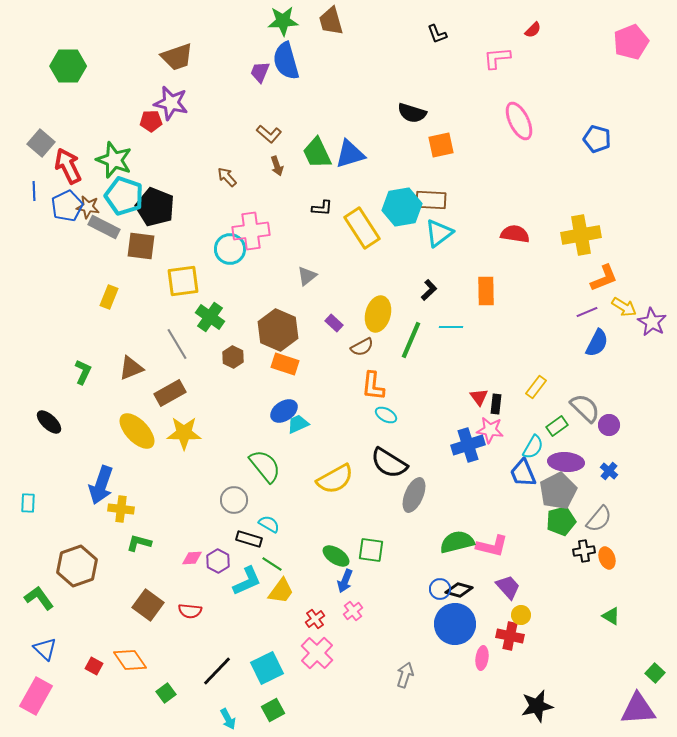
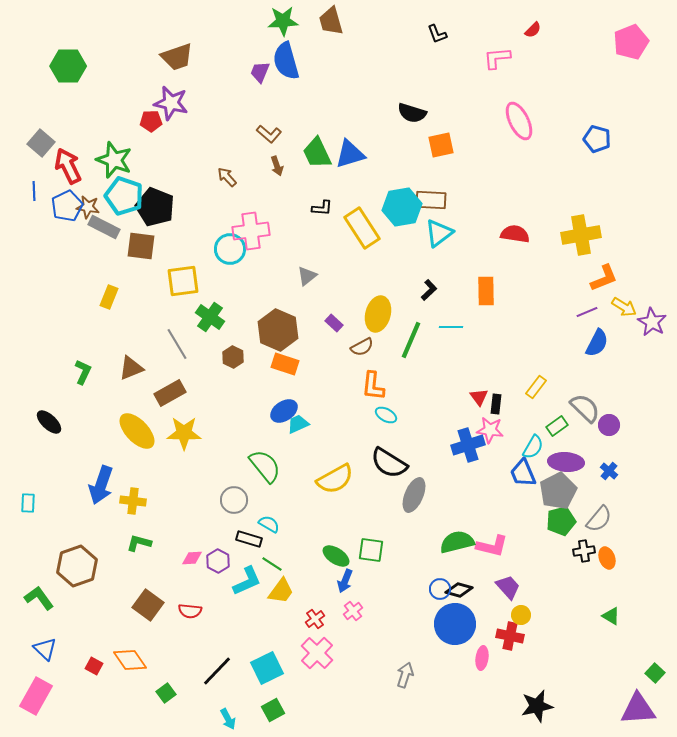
yellow cross at (121, 509): moved 12 px right, 8 px up
